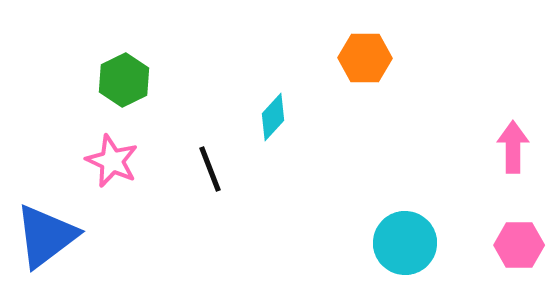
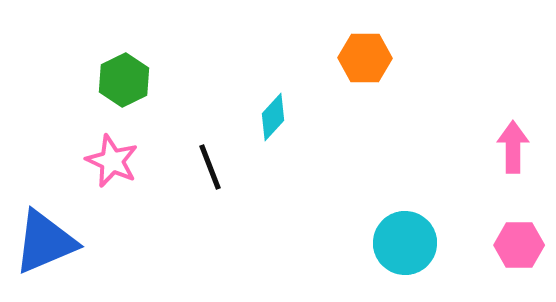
black line: moved 2 px up
blue triangle: moved 1 px left, 6 px down; rotated 14 degrees clockwise
